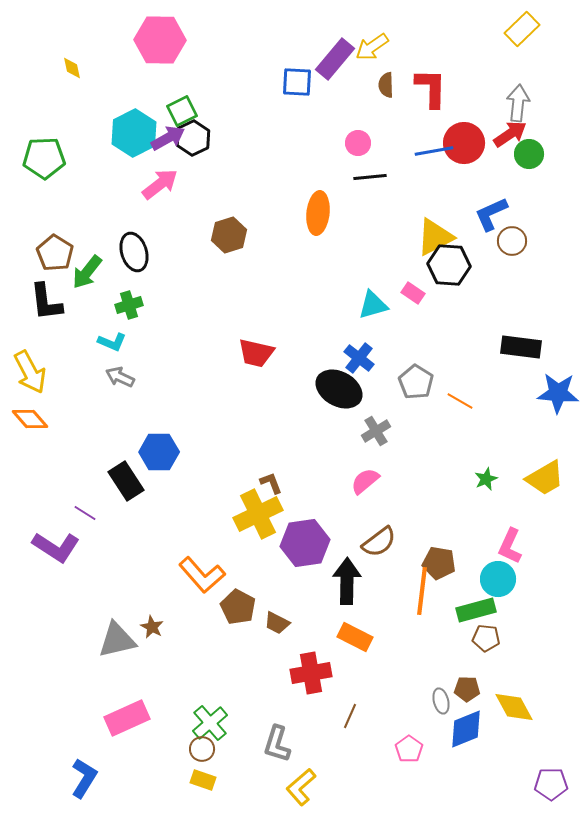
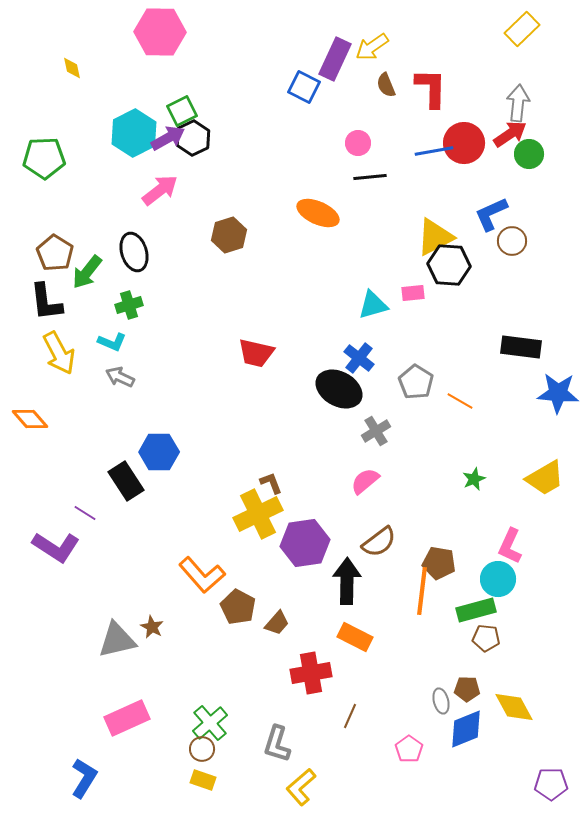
pink hexagon at (160, 40): moved 8 px up
purple rectangle at (335, 59): rotated 15 degrees counterclockwise
blue square at (297, 82): moved 7 px right, 5 px down; rotated 24 degrees clockwise
brown semicircle at (386, 85): rotated 20 degrees counterclockwise
pink arrow at (160, 184): moved 6 px down
orange ellipse at (318, 213): rotated 72 degrees counterclockwise
pink rectangle at (413, 293): rotated 40 degrees counterclockwise
yellow arrow at (30, 372): moved 29 px right, 19 px up
green star at (486, 479): moved 12 px left
brown trapezoid at (277, 623): rotated 76 degrees counterclockwise
